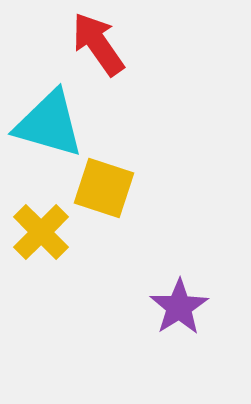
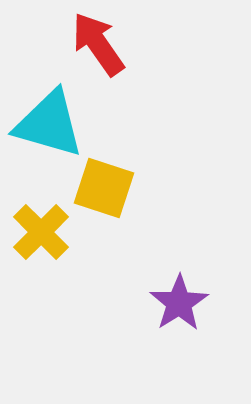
purple star: moved 4 px up
